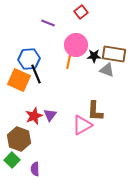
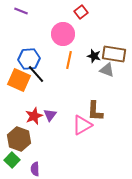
purple line: moved 27 px left, 12 px up
pink circle: moved 13 px left, 11 px up
black star: rotated 16 degrees clockwise
black line: rotated 18 degrees counterclockwise
